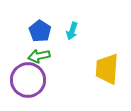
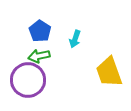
cyan arrow: moved 3 px right, 8 px down
yellow trapezoid: moved 2 px right, 3 px down; rotated 24 degrees counterclockwise
